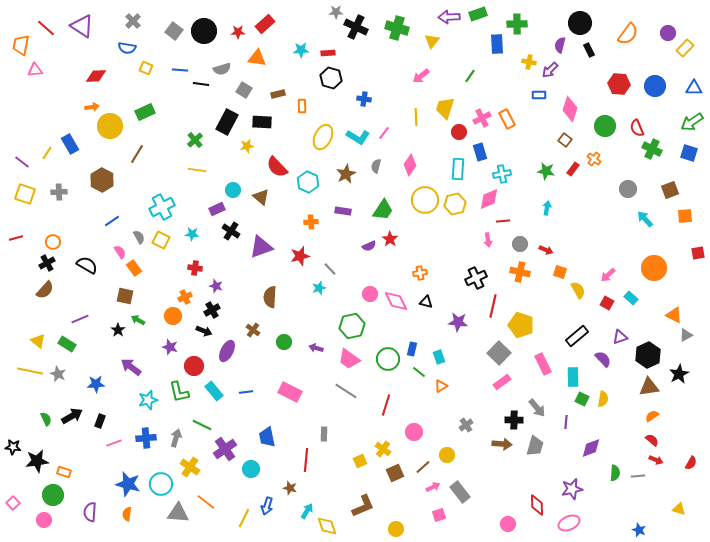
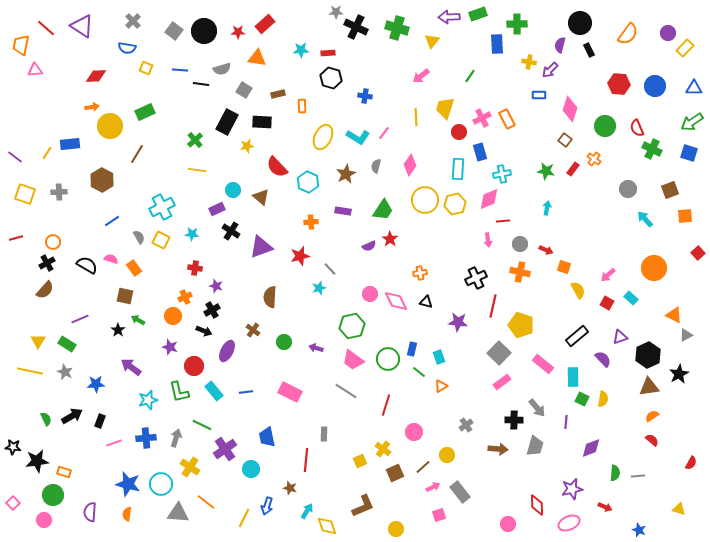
blue cross at (364, 99): moved 1 px right, 3 px up
blue rectangle at (70, 144): rotated 66 degrees counterclockwise
purple line at (22, 162): moved 7 px left, 5 px up
pink semicircle at (120, 252): moved 9 px left, 7 px down; rotated 40 degrees counterclockwise
red square at (698, 253): rotated 32 degrees counterclockwise
orange square at (560, 272): moved 4 px right, 5 px up
yellow triangle at (38, 341): rotated 21 degrees clockwise
pink trapezoid at (349, 359): moved 4 px right, 1 px down
pink rectangle at (543, 364): rotated 25 degrees counterclockwise
gray star at (58, 374): moved 7 px right, 2 px up
brown arrow at (502, 444): moved 4 px left, 5 px down
red arrow at (656, 460): moved 51 px left, 47 px down
